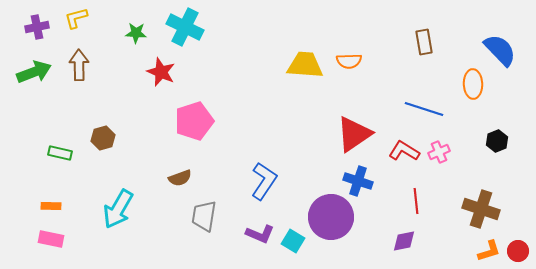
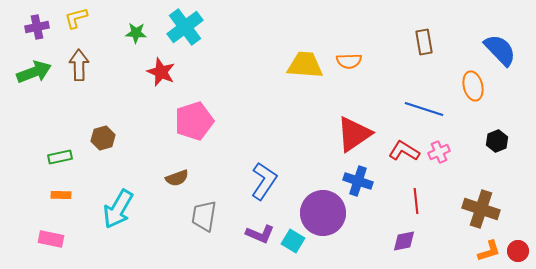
cyan cross: rotated 27 degrees clockwise
orange ellipse: moved 2 px down; rotated 12 degrees counterclockwise
green rectangle: moved 4 px down; rotated 25 degrees counterclockwise
brown semicircle: moved 3 px left
orange rectangle: moved 10 px right, 11 px up
purple circle: moved 8 px left, 4 px up
